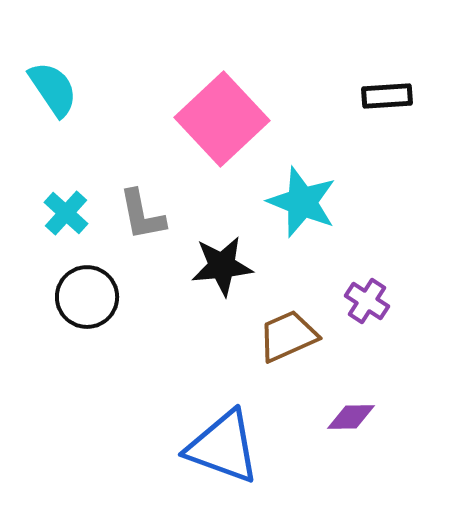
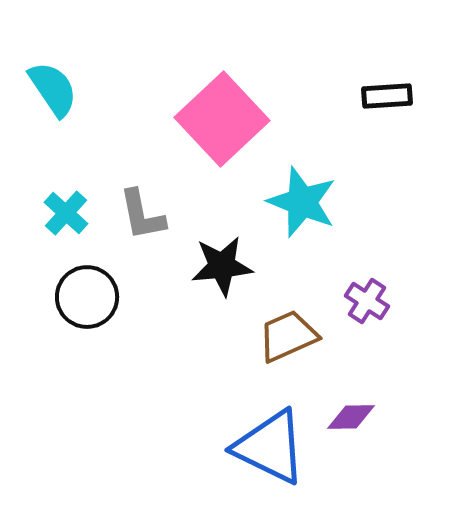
blue triangle: moved 47 px right; rotated 6 degrees clockwise
